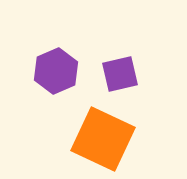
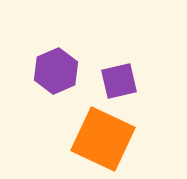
purple square: moved 1 px left, 7 px down
